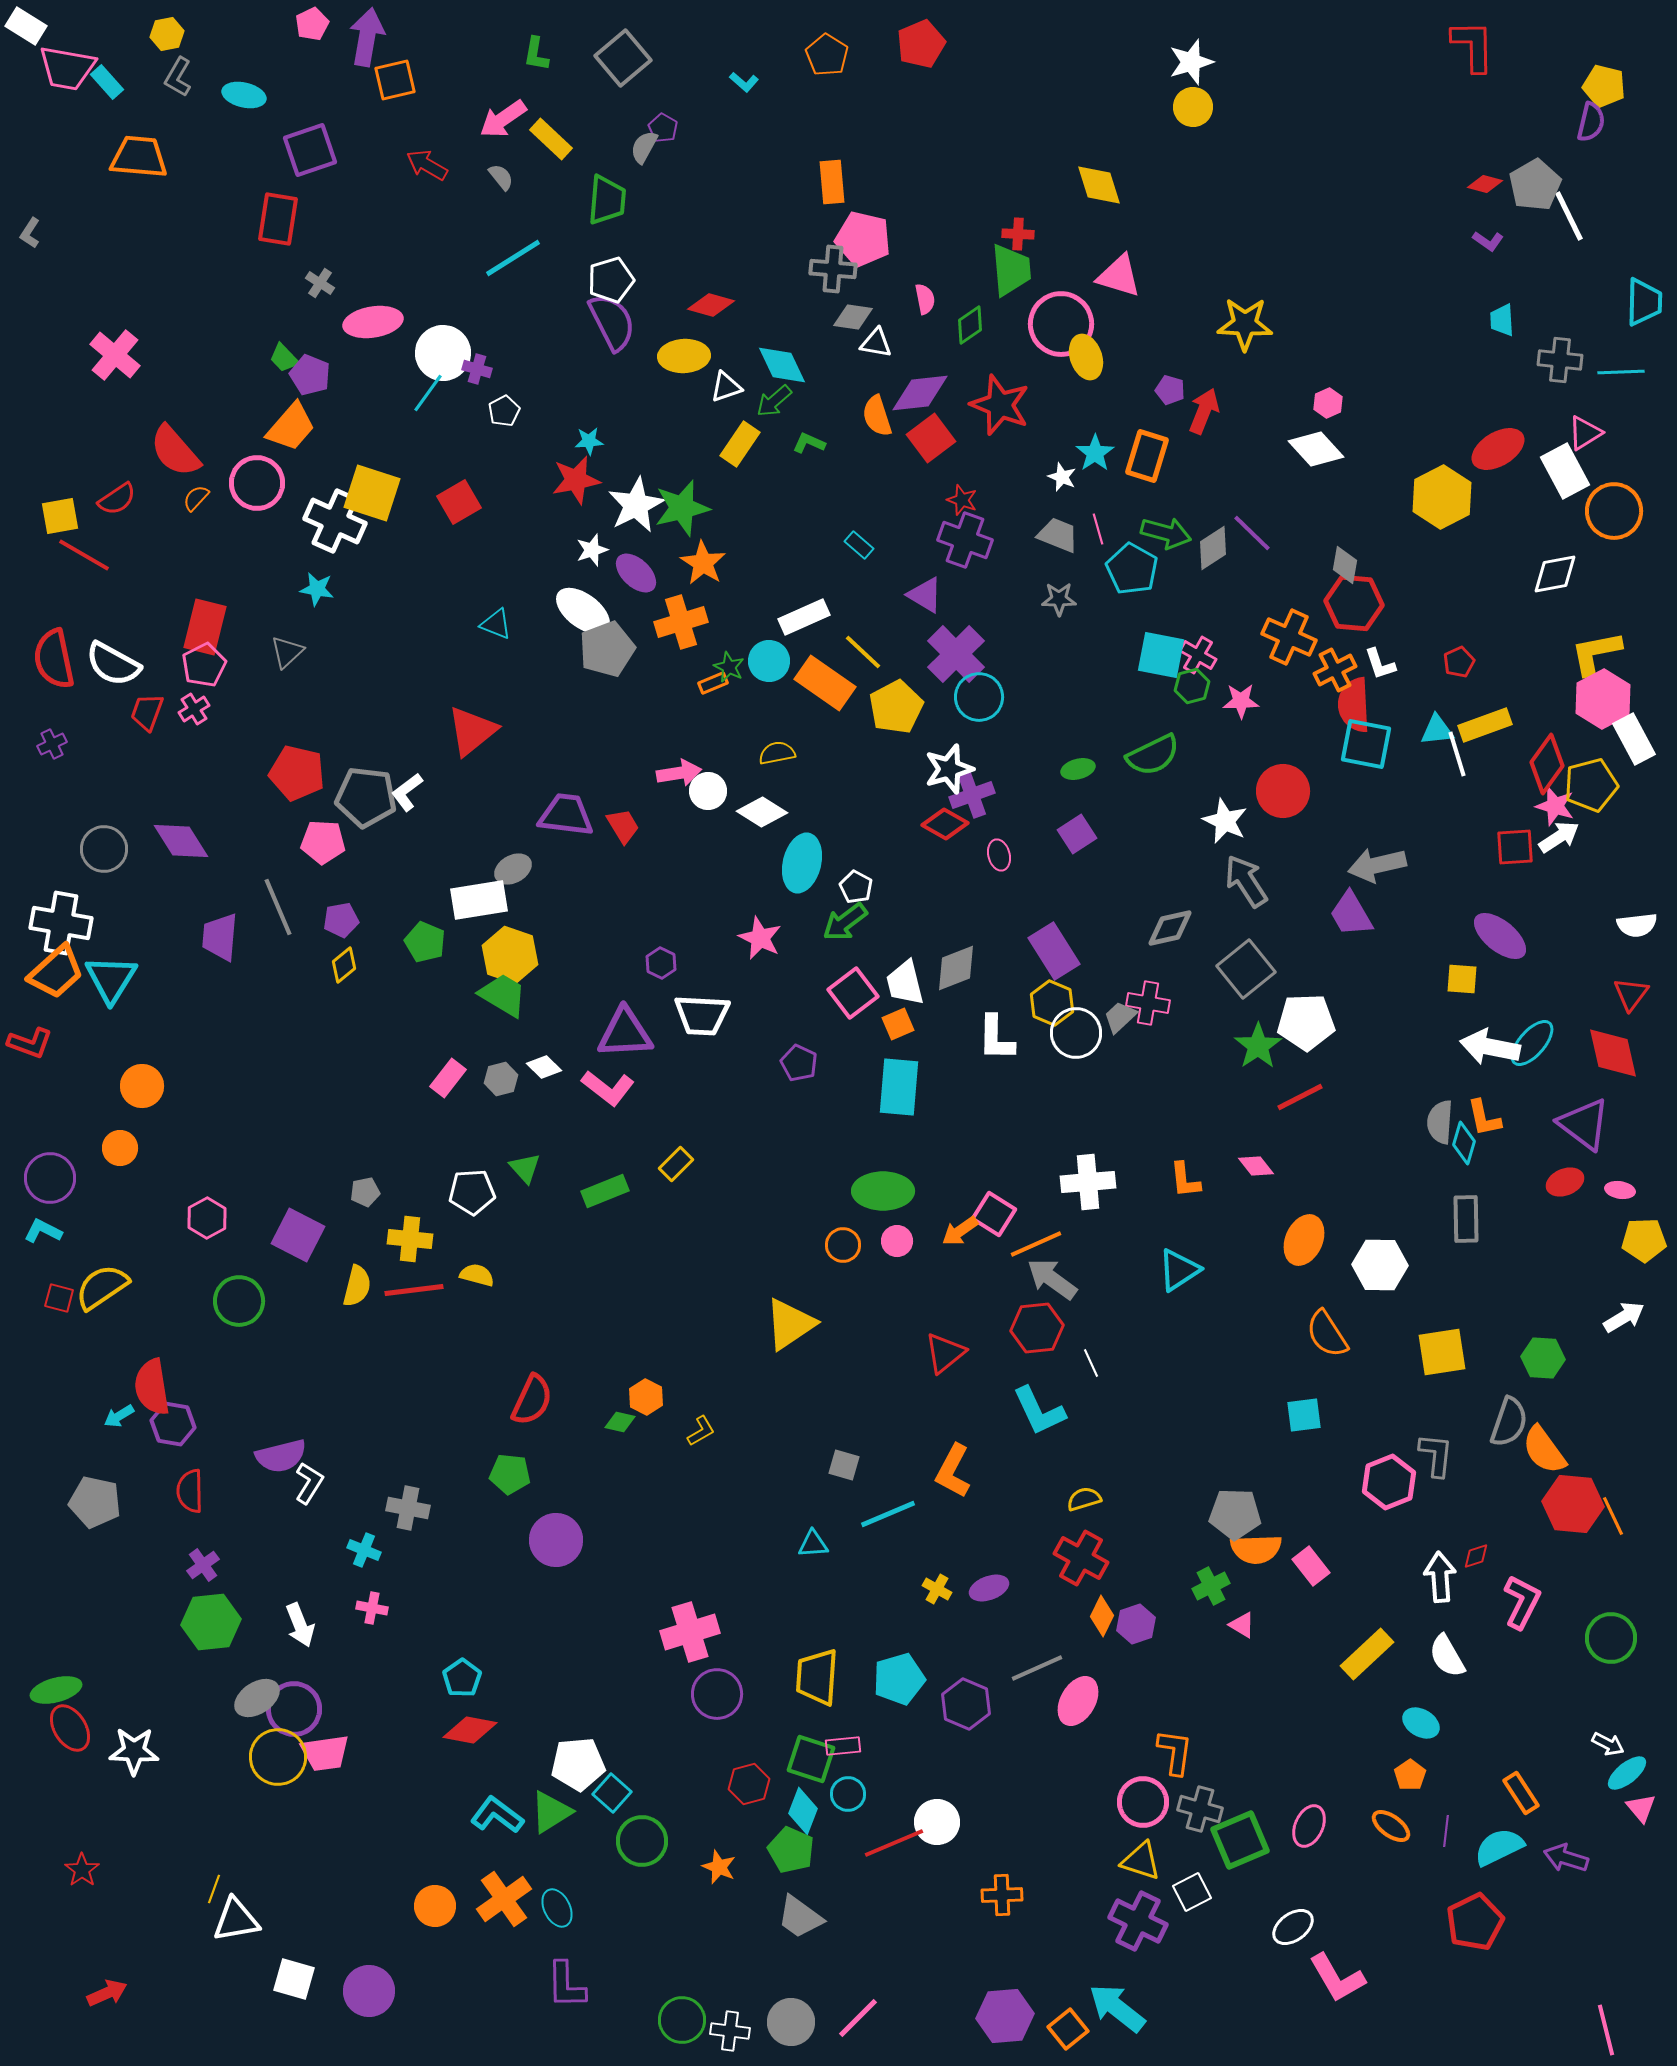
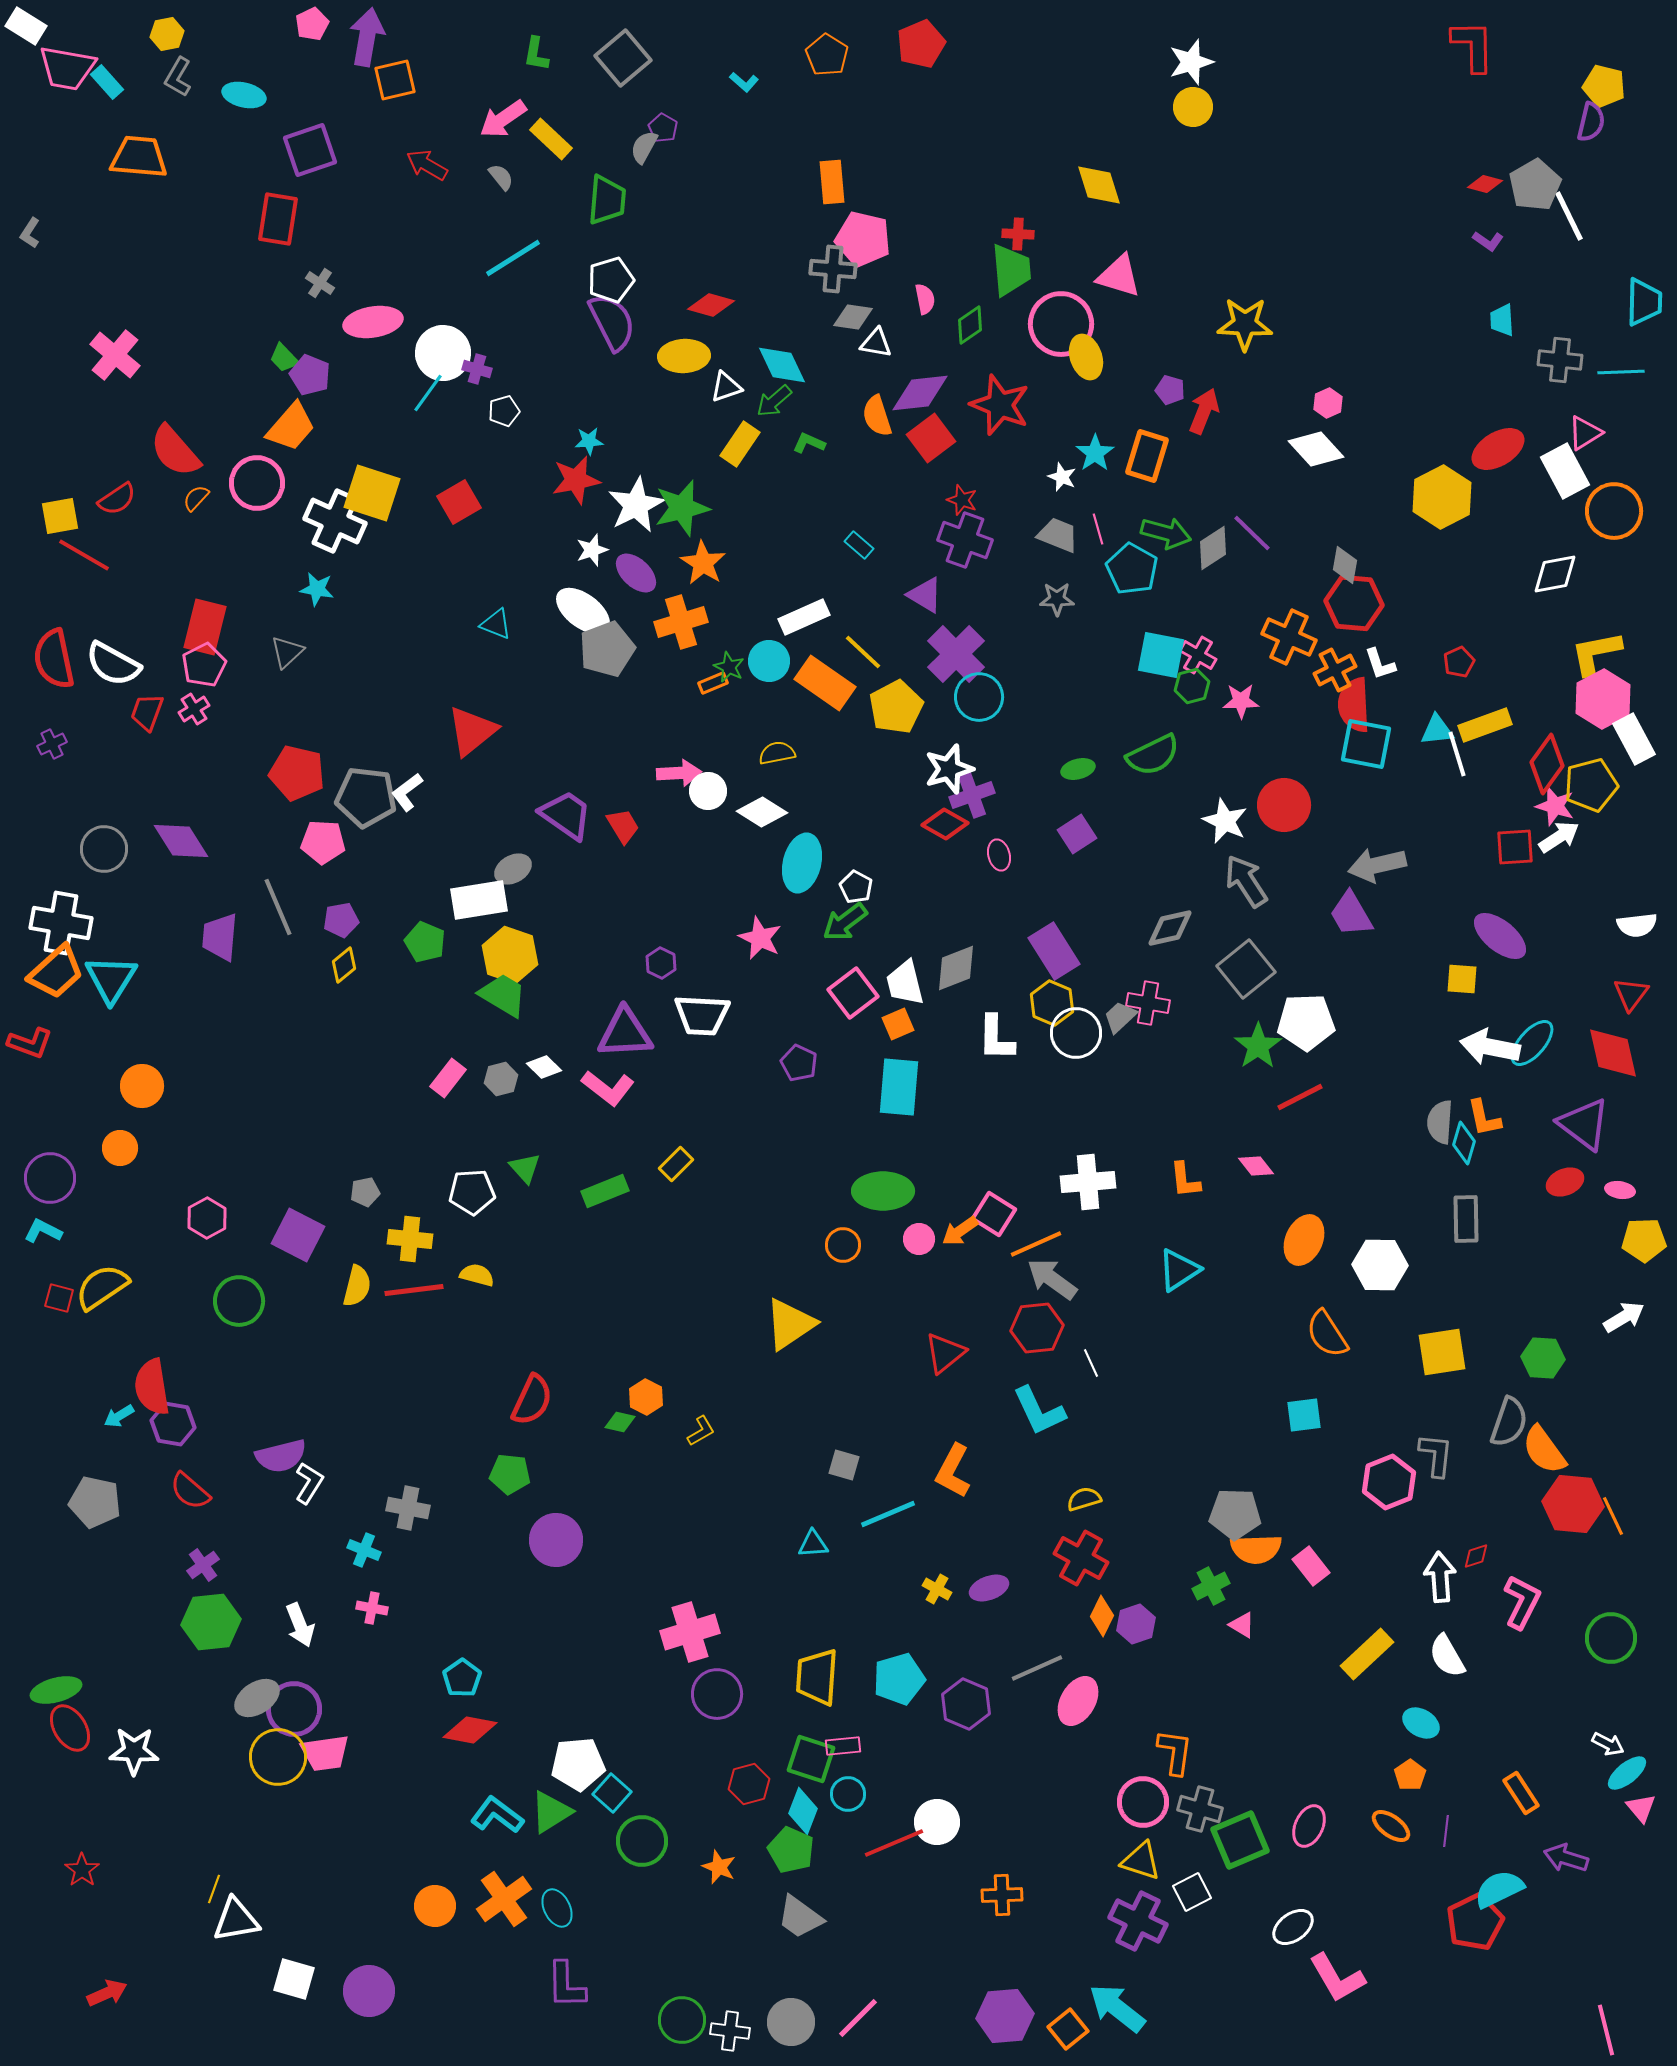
white pentagon at (504, 411): rotated 12 degrees clockwise
gray star at (1059, 599): moved 2 px left
pink arrow at (679, 773): rotated 6 degrees clockwise
red circle at (1283, 791): moved 1 px right, 14 px down
purple trapezoid at (566, 815): rotated 28 degrees clockwise
pink circle at (897, 1241): moved 22 px right, 2 px up
red semicircle at (190, 1491): rotated 48 degrees counterclockwise
cyan semicircle at (1499, 1847): moved 42 px down
